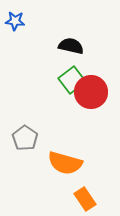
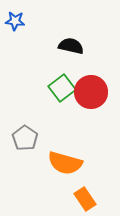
green square: moved 10 px left, 8 px down
